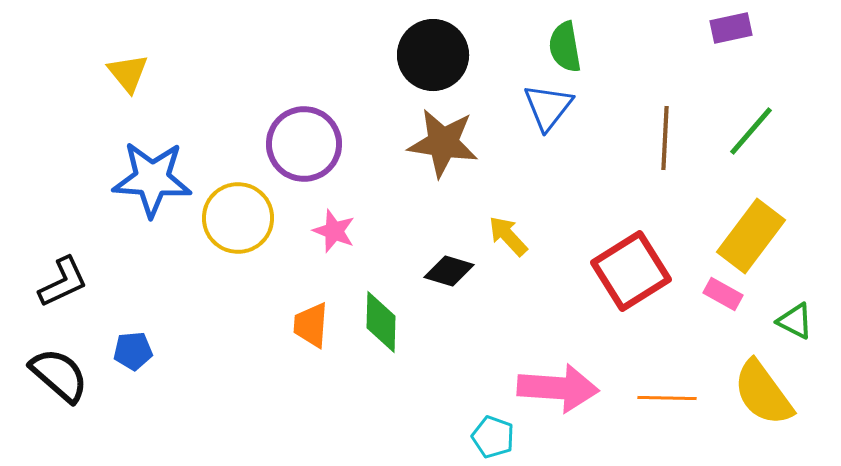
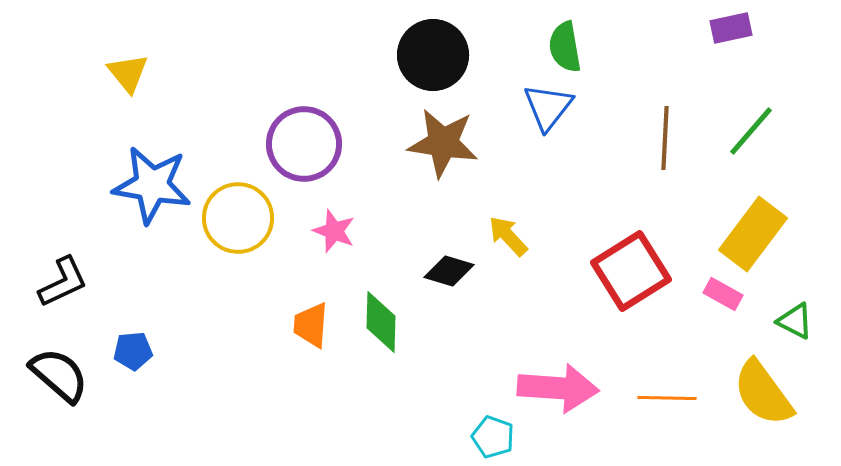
blue star: moved 6 px down; rotated 6 degrees clockwise
yellow rectangle: moved 2 px right, 2 px up
